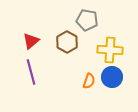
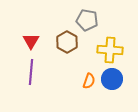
red triangle: rotated 18 degrees counterclockwise
purple line: rotated 20 degrees clockwise
blue circle: moved 2 px down
